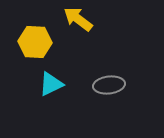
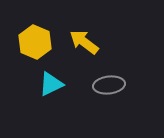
yellow arrow: moved 6 px right, 23 px down
yellow hexagon: rotated 20 degrees clockwise
